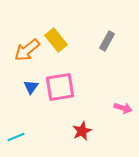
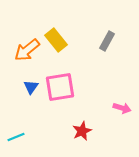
pink arrow: moved 1 px left
